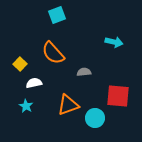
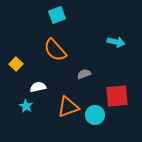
cyan arrow: moved 2 px right
orange semicircle: moved 2 px right, 3 px up
yellow square: moved 4 px left
gray semicircle: moved 2 px down; rotated 16 degrees counterclockwise
white semicircle: moved 4 px right, 4 px down
red square: moved 1 px left; rotated 10 degrees counterclockwise
orange triangle: moved 2 px down
cyan circle: moved 3 px up
